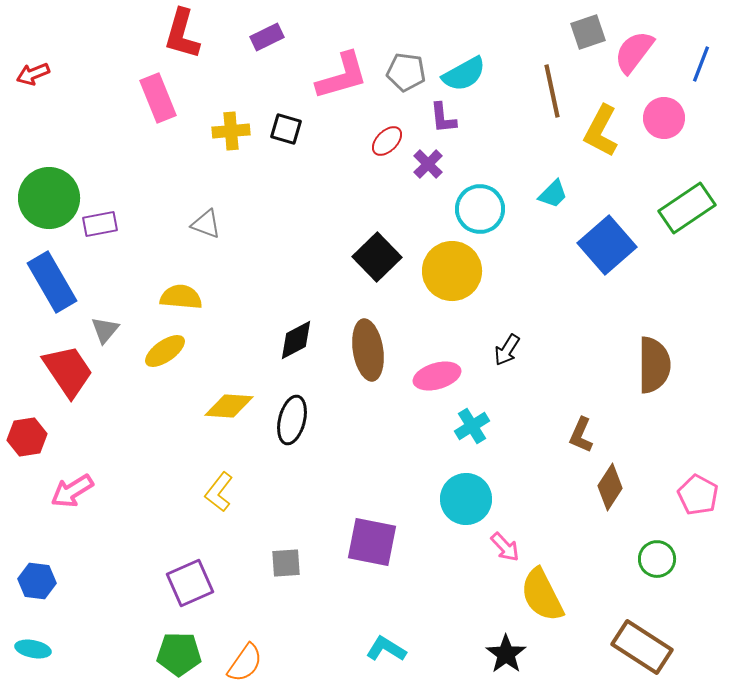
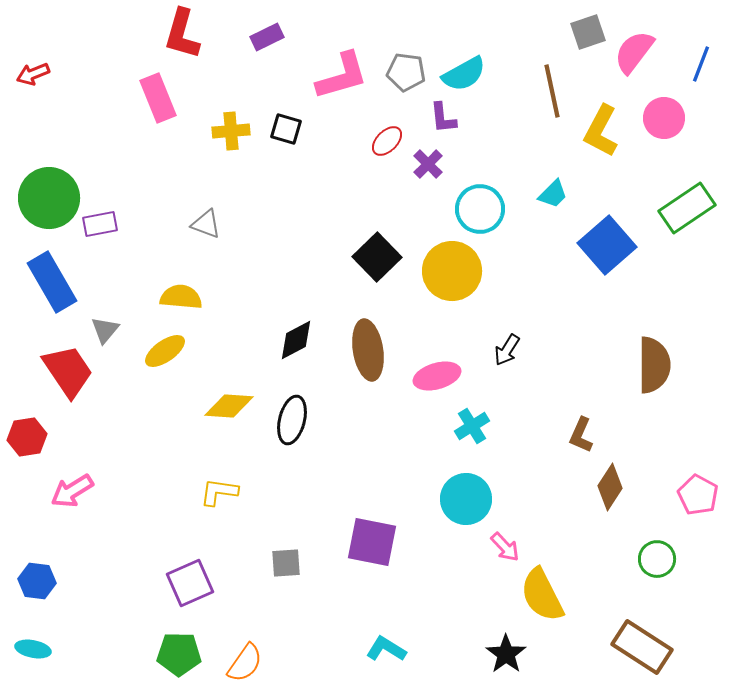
yellow L-shape at (219, 492): rotated 60 degrees clockwise
